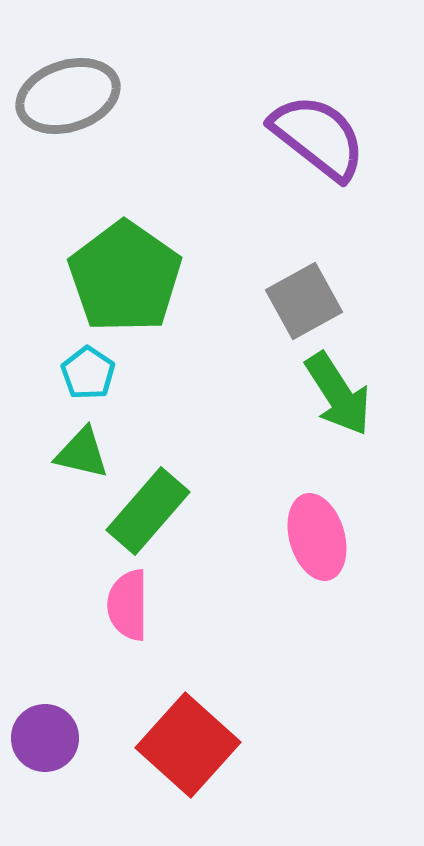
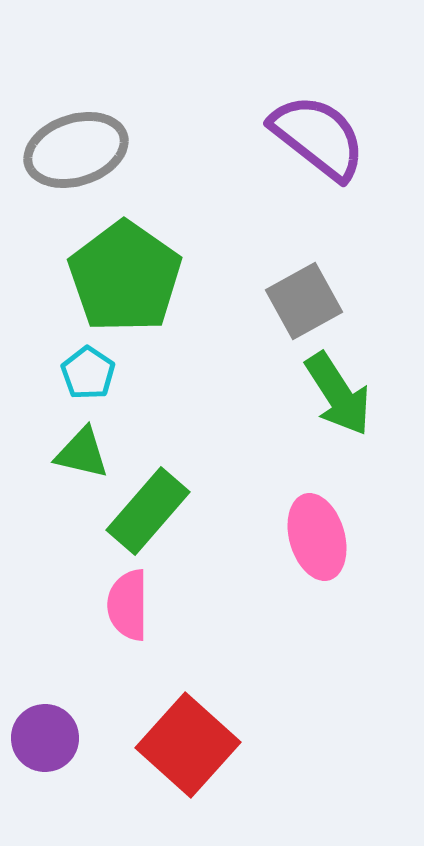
gray ellipse: moved 8 px right, 54 px down
